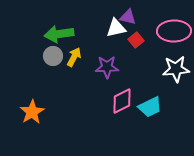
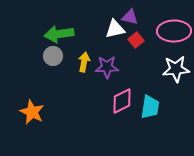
purple triangle: moved 2 px right
white triangle: moved 1 px left, 1 px down
yellow arrow: moved 10 px right, 5 px down; rotated 18 degrees counterclockwise
cyan trapezoid: rotated 55 degrees counterclockwise
orange star: rotated 15 degrees counterclockwise
